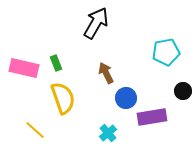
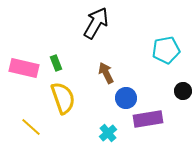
cyan pentagon: moved 2 px up
purple rectangle: moved 4 px left, 2 px down
yellow line: moved 4 px left, 3 px up
